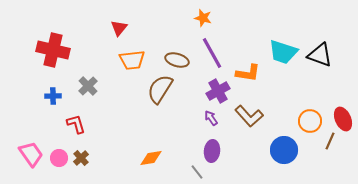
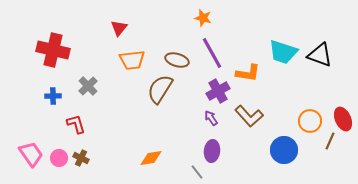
brown cross: rotated 21 degrees counterclockwise
